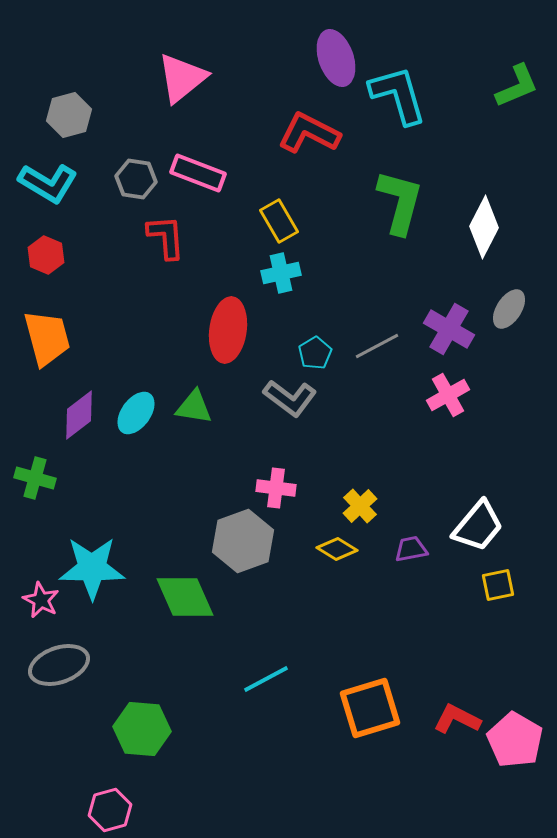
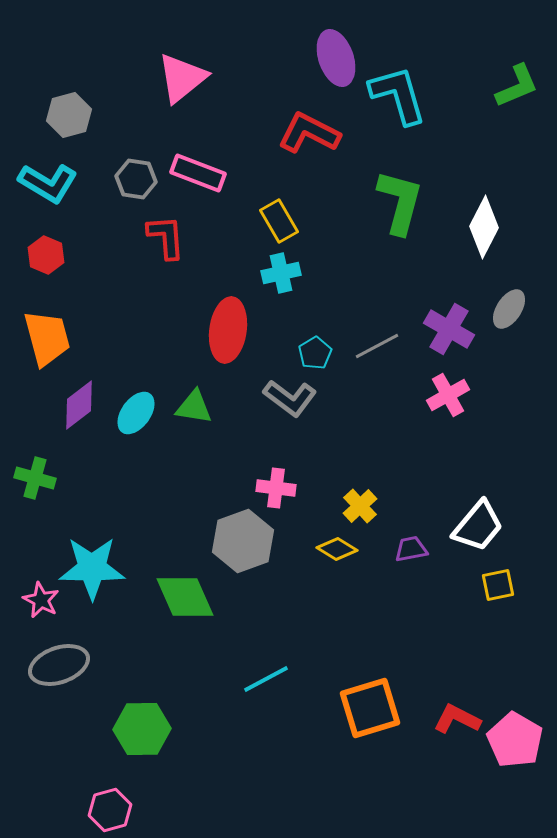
purple diamond at (79, 415): moved 10 px up
green hexagon at (142, 729): rotated 6 degrees counterclockwise
